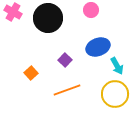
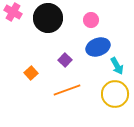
pink circle: moved 10 px down
